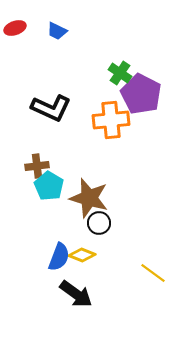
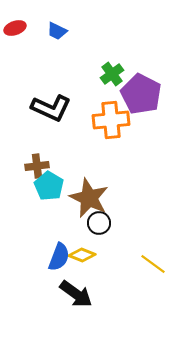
green cross: moved 8 px left, 1 px down; rotated 20 degrees clockwise
brown star: rotated 9 degrees clockwise
yellow line: moved 9 px up
